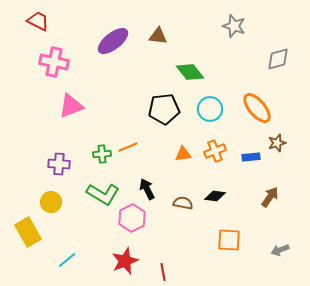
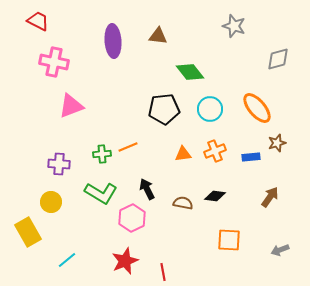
purple ellipse: rotated 56 degrees counterclockwise
green L-shape: moved 2 px left, 1 px up
